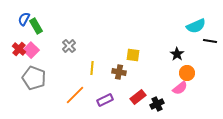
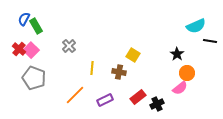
yellow square: rotated 24 degrees clockwise
